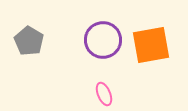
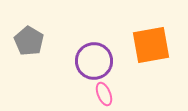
purple circle: moved 9 px left, 21 px down
